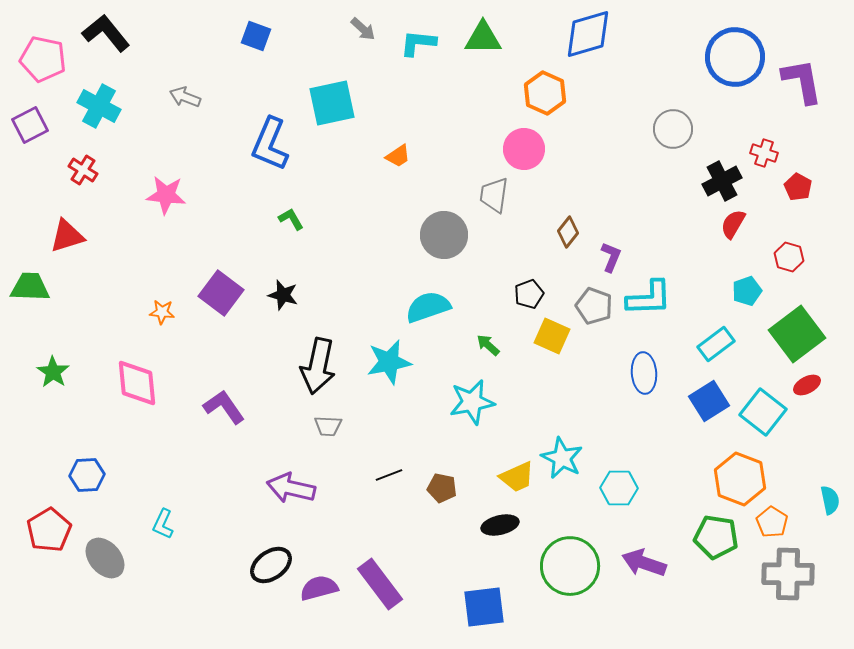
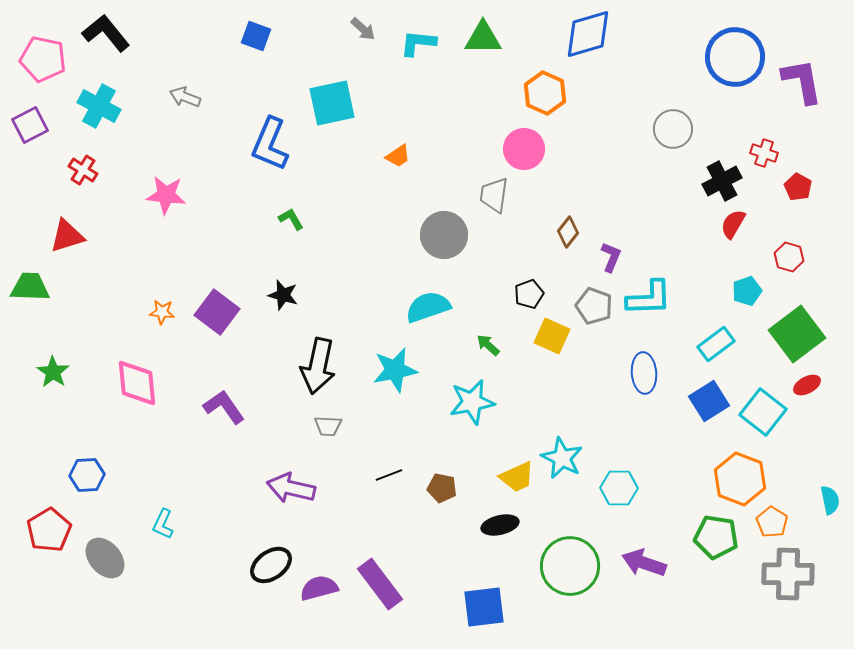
purple square at (221, 293): moved 4 px left, 19 px down
cyan star at (389, 362): moved 6 px right, 8 px down
